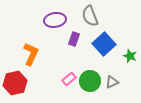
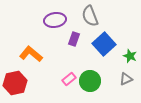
orange L-shape: rotated 75 degrees counterclockwise
gray triangle: moved 14 px right, 3 px up
